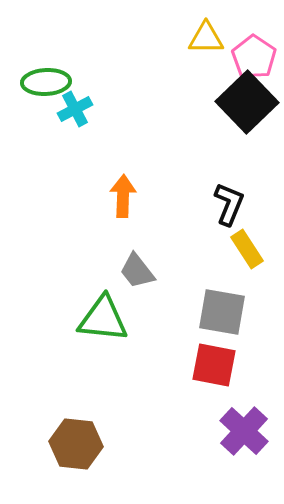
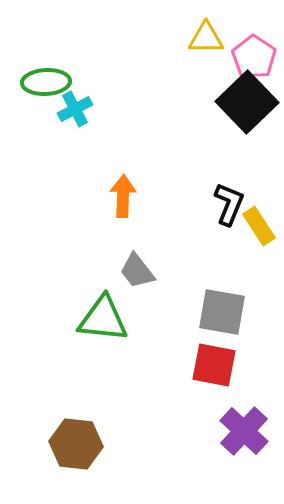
yellow rectangle: moved 12 px right, 23 px up
